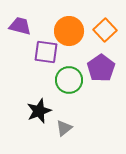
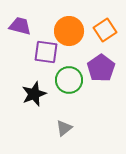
orange square: rotated 10 degrees clockwise
black star: moved 5 px left, 17 px up
